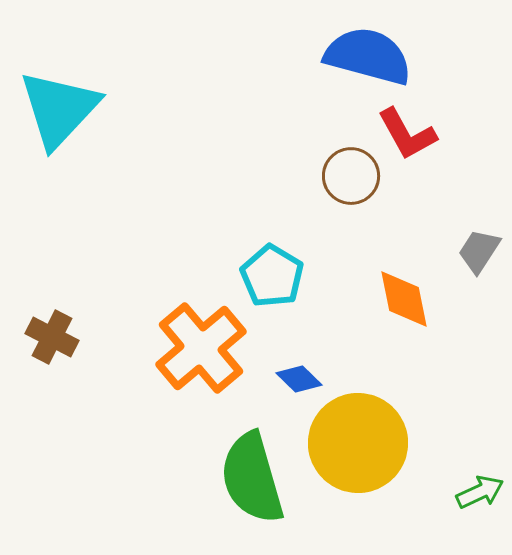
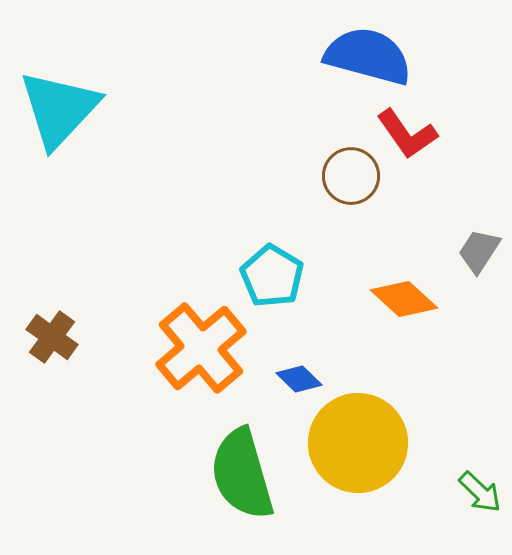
red L-shape: rotated 6 degrees counterclockwise
orange diamond: rotated 36 degrees counterclockwise
brown cross: rotated 9 degrees clockwise
green semicircle: moved 10 px left, 4 px up
green arrow: rotated 69 degrees clockwise
